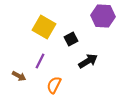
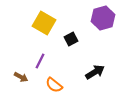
purple hexagon: moved 2 px down; rotated 20 degrees counterclockwise
yellow square: moved 4 px up
black arrow: moved 7 px right, 11 px down
brown arrow: moved 2 px right, 1 px down
orange semicircle: rotated 78 degrees counterclockwise
